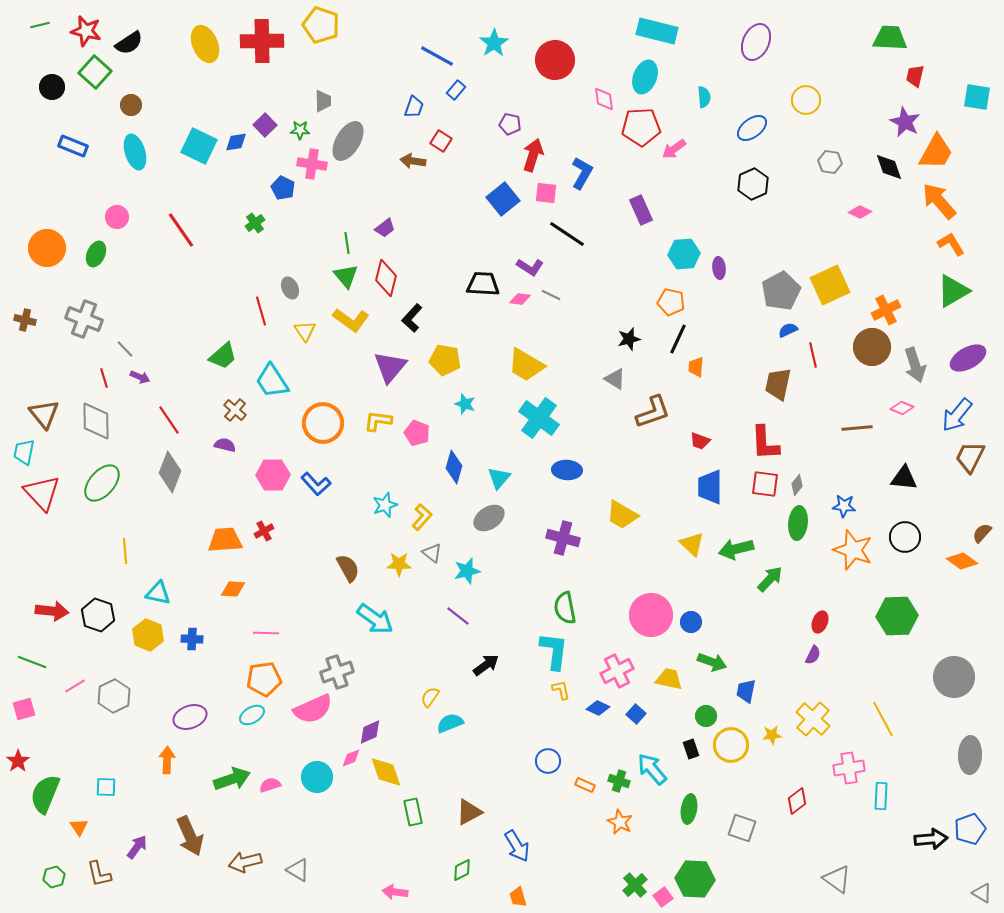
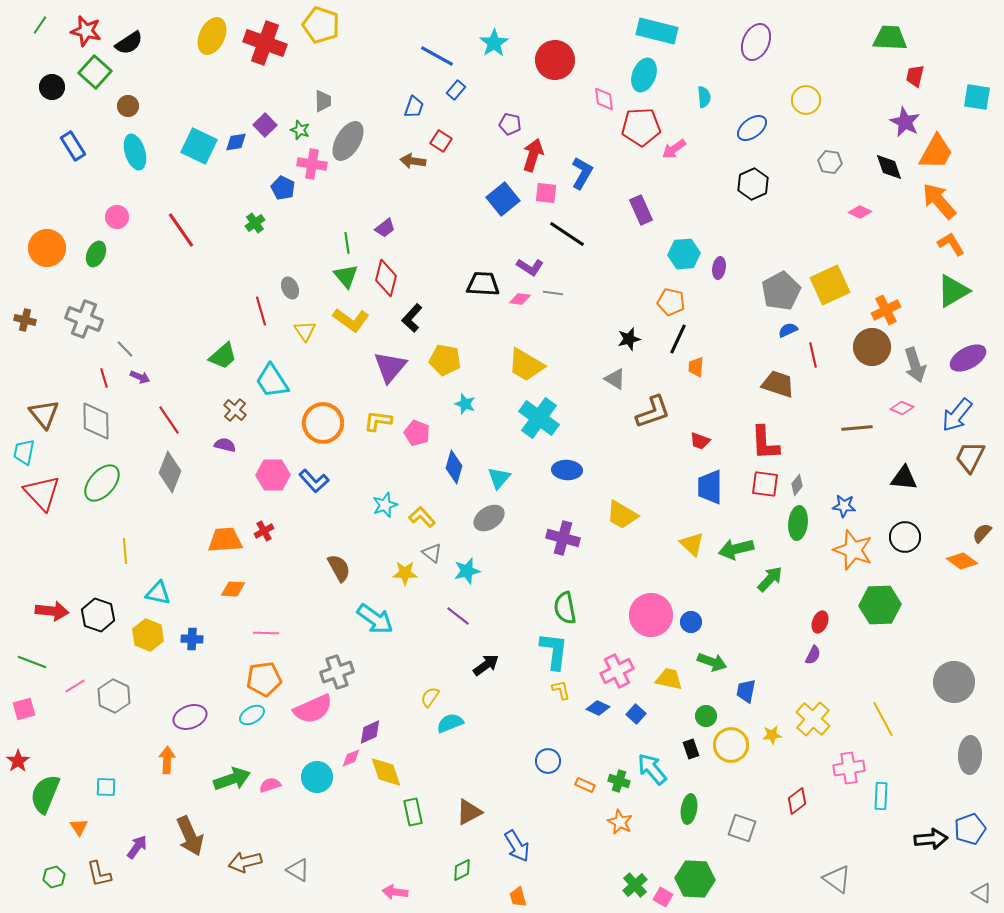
green line at (40, 25): rotated 42 degrees counterclockwise
red cross at (262, 41): moved 3 px right, 2 px down; rotated 21 degrees clockwise
yellow ellipse at (205, 44): moved 7 px right, 8 px up; rotated 48 degrees clockwise
cyan ellipse at (645, 77): moved 1 px left, 2 px up
brown circle at (131, 105): moved 3 px left, 1 px down
green star at (300, 130): rotated 18 degrees clockwise
blue rectangle at (73, 146): rotated 36 degrees clockwise
purple ellipse at (719, 268): rotated 15 degrees clockwise
gray line at (551, 295): moved 2 px right, 2 px up; rotated 18 degrees counterclockwise
brown trapezoid at (778, 384): rotated 96 degrees clockwise
blue L-shape at (316, 484): moved 2 px left, 3 px up
yellow L-shape at (422, 517): rotated 84 degrees counterclockwise
yellow star at (399, 564): moved 6 px right, 9 px down
brown semicircle at (348, 568): moved 9 px left
green hexagon at (897, 616): moved 17 px left, 11 px up
gray circle at (954, 677): moved 5 px down
gray hexagon at (114, 696): rotated 8 degrees counterclockwise
pink square at (663, 897): rotated 24 degrees counterclockwise
